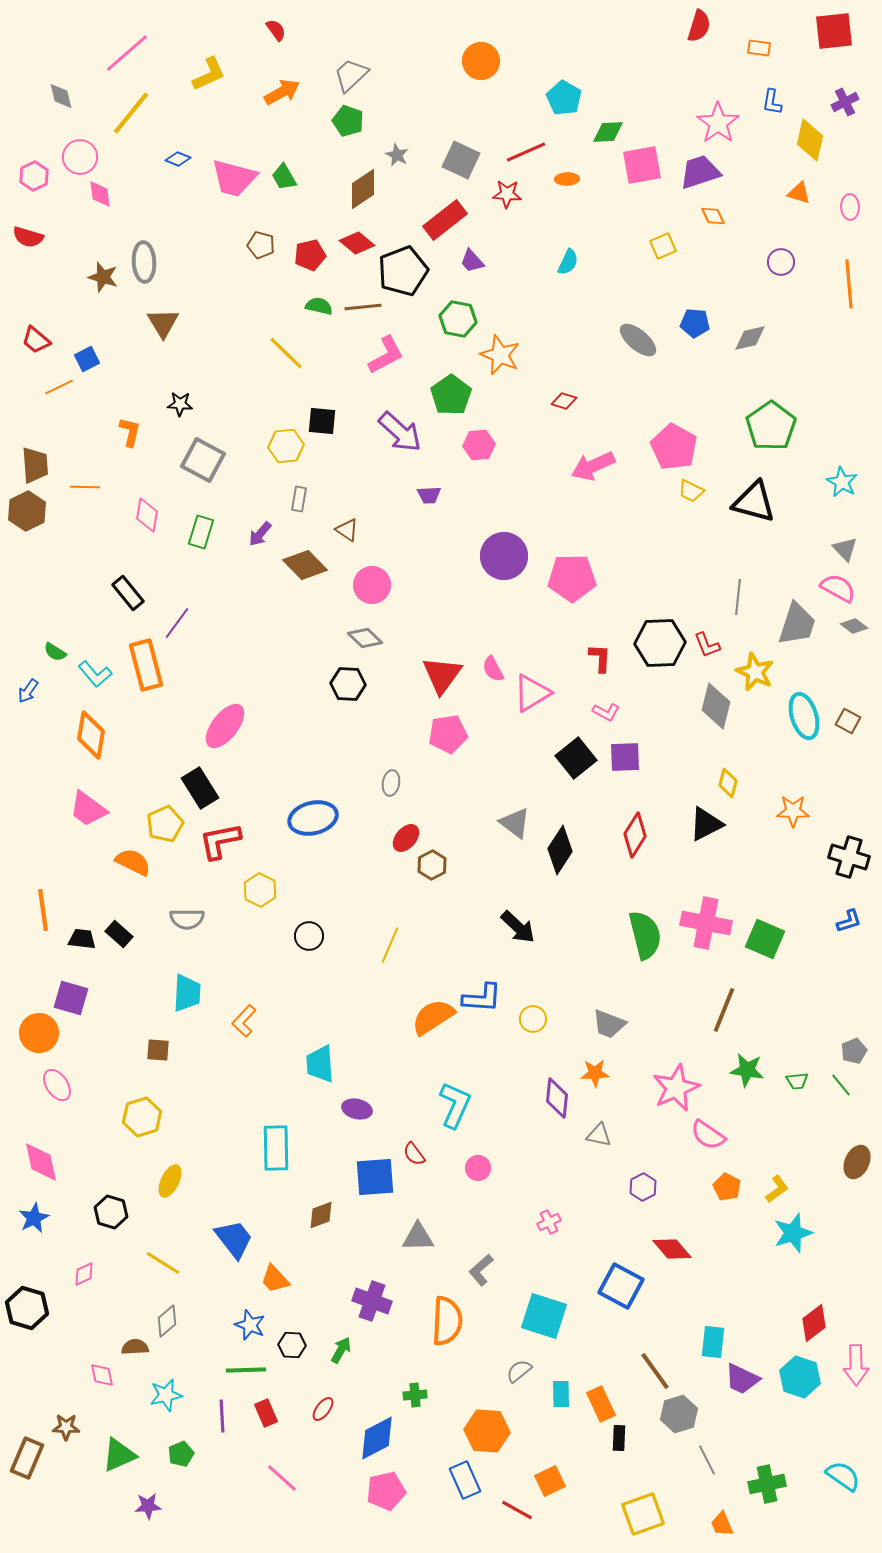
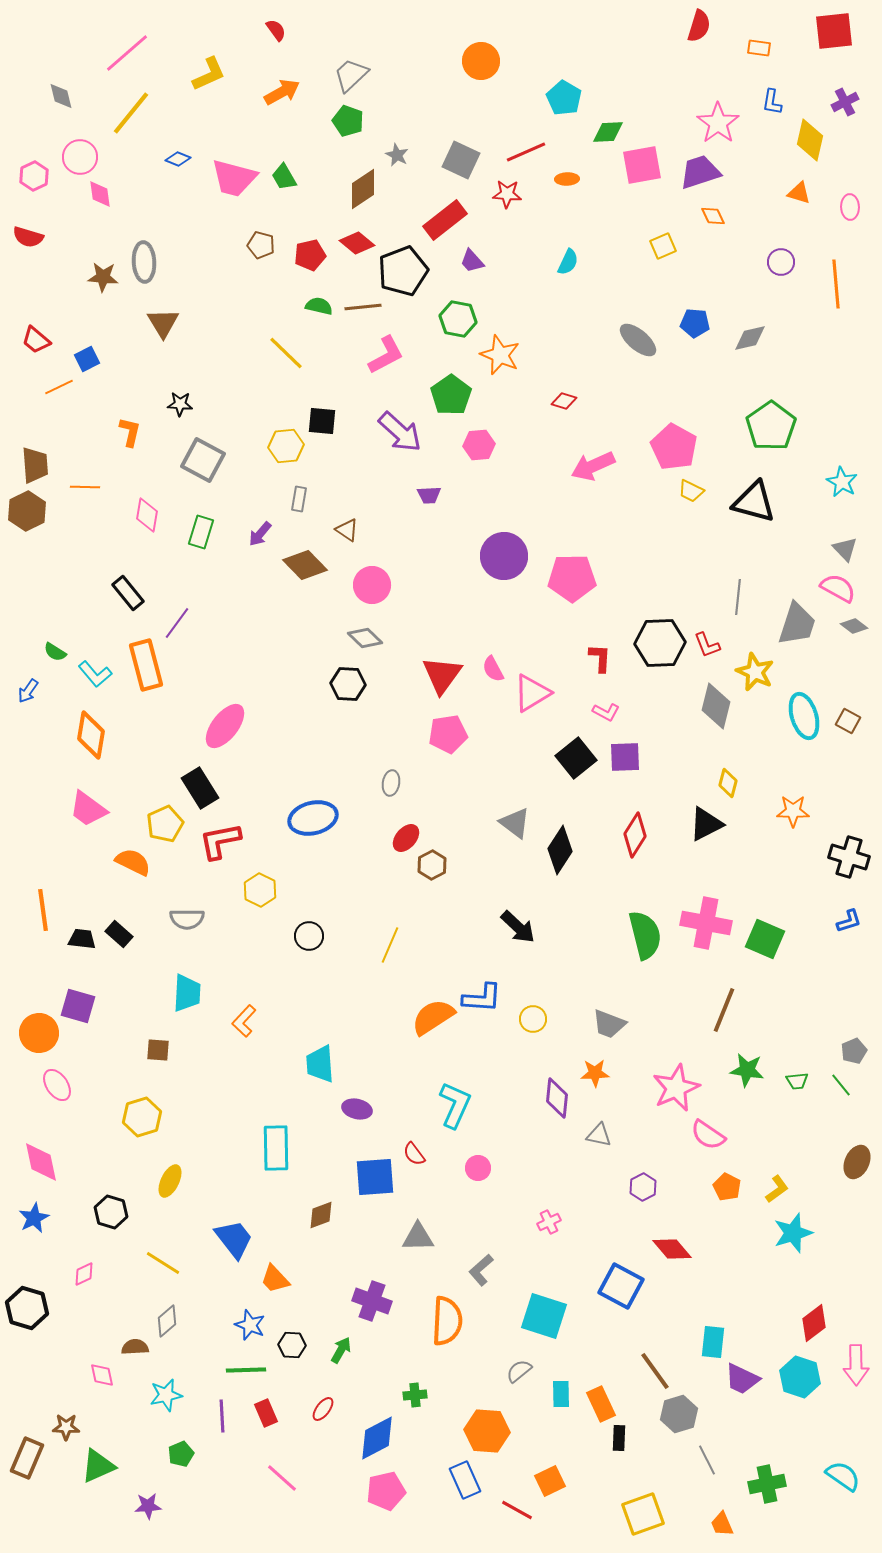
brown star at (103, 277): rotated 12 degrees counterclockwise
orange line at (849, 284): moved 13 px left
purple square at (71, 998): moved 7 px right, 8 px down
green triangle at (119, 1455): moved 21 px left, 11 px down
